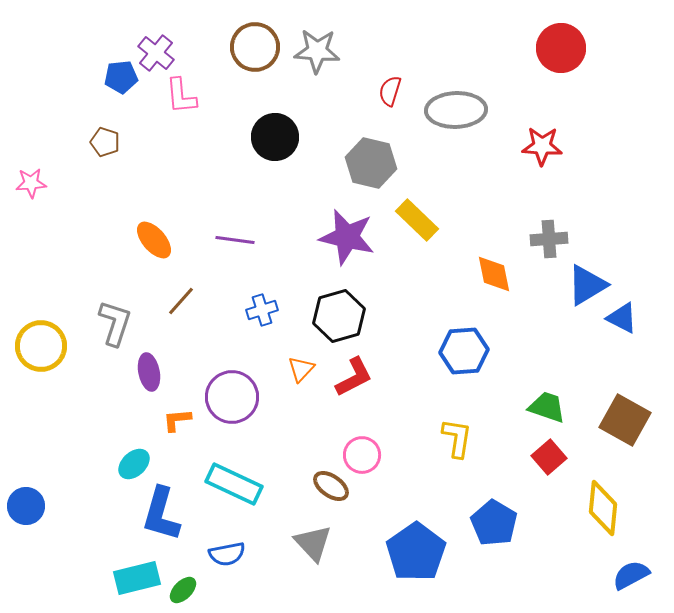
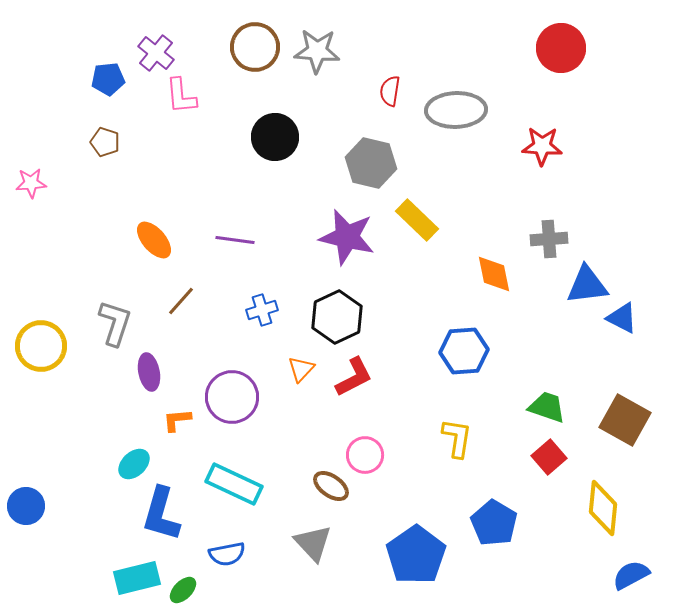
blue pentagon at (121, 77): moved 13 px left, 2 px down
red semicircle at (390, 91): rotated 8 degrees counterclockwise
blue triangle at (587, 285): rotated 24 degrees clockwise
black hexagon at (339, 316): moved 2 px left, 1 px down; rotated 9 degrees counterclockwise
pink circle at (362, 455): moved 3 px right
blue pentagon at (416, 552): moved 3 px down
